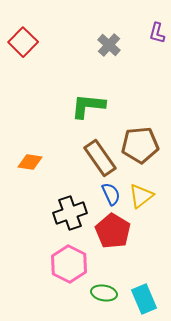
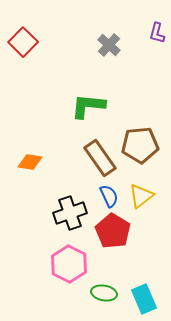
blue semicircle: moved 2 px left, 2 px down
